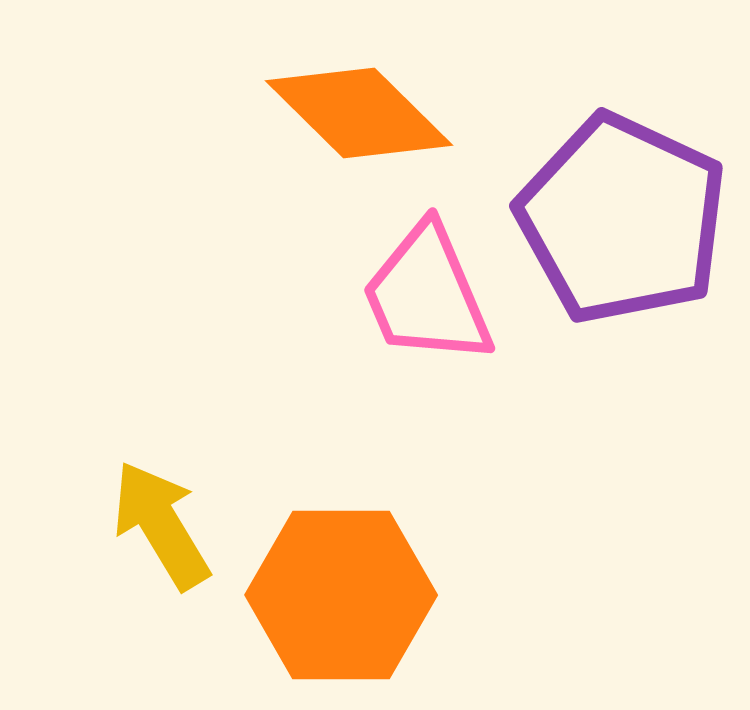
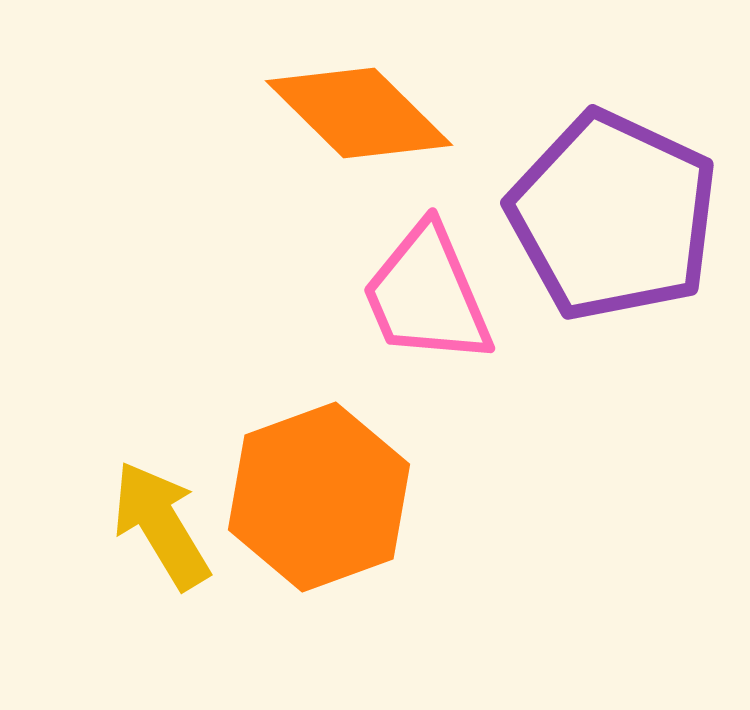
purple pentagon: moved 9 px left, 3 px up
orange hexagon: moved 22 px left, 98 px up; rotated 20 degrees counterclockwise
